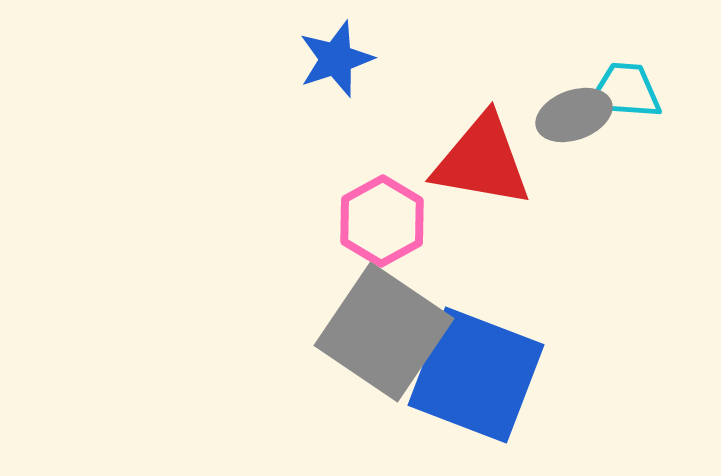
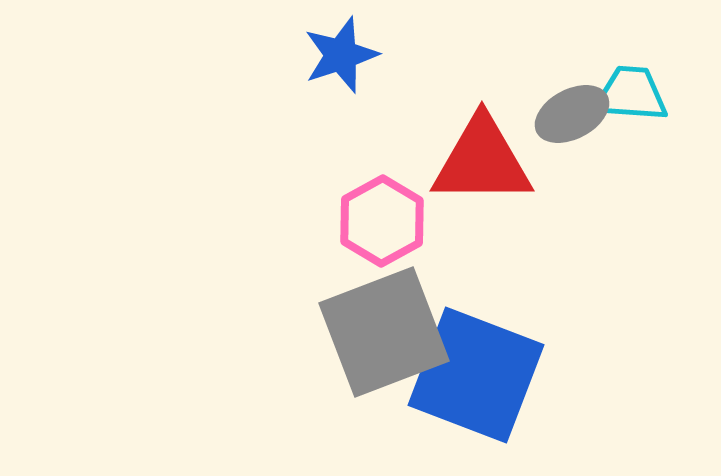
blue star: moved 5 px right, 4 px up
cyan trapezoid: moved 6 px right, 3 px down
gray ellipse: moved 2 px left, 1 px up; rotated 8 degrees counterclockwise
red triangle: rotated 10 degrees counterclockwise
gray square: rotated 35 degrees clockwise
